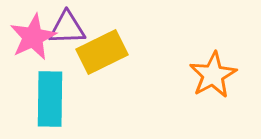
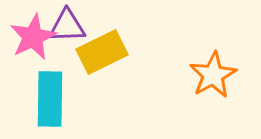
purple triangle: moved 2 px up
